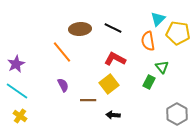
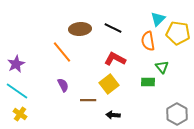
green rectangle: moved 1 px left; rotated 64 degrees clockwise
yellow cross: moved 2 px up
